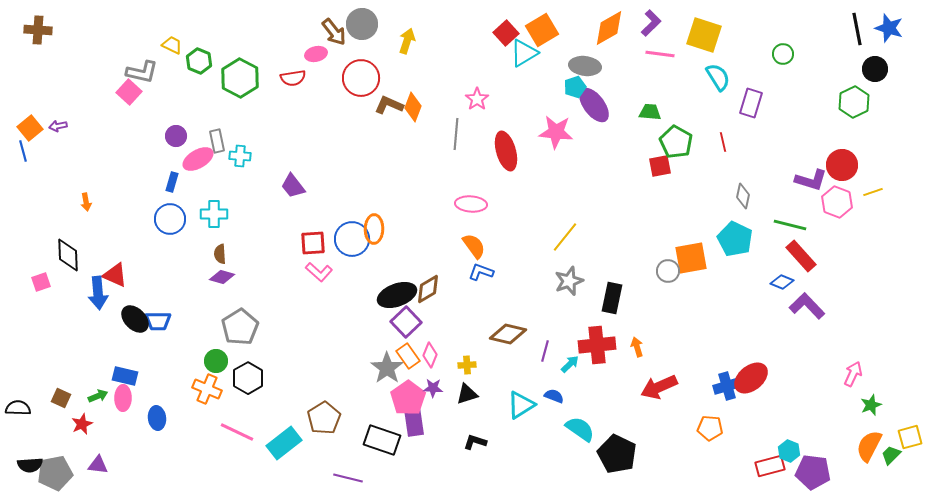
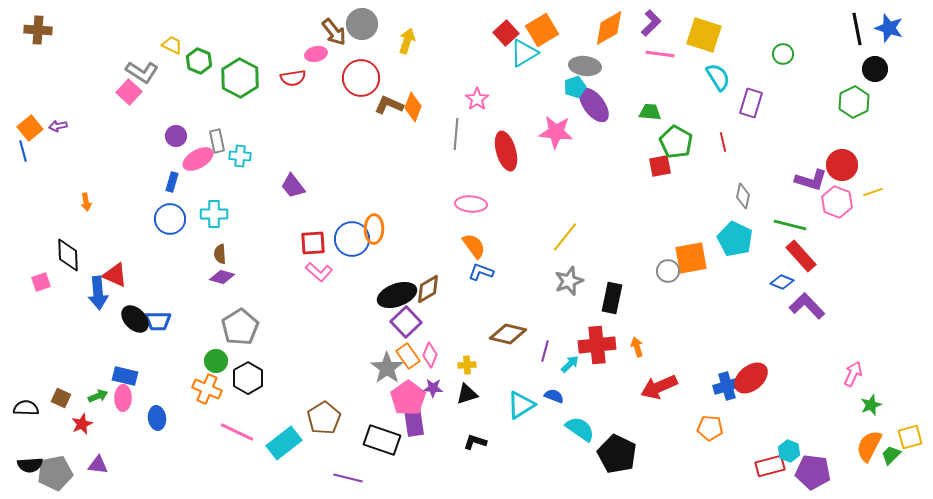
gray L-shape at (142, 72): rotated 20 degrees clockwise
black semicircle at (18, 408): moved 8 px right
